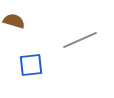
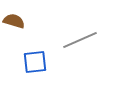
blue square: moved 4 px right, 3 px up
